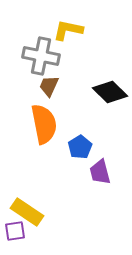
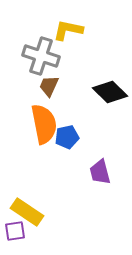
gray cross: rotated 6 degrees clockwise
blue pentagon: moved 13 px left, 10 px up; rotated 20 degrees clockwise
